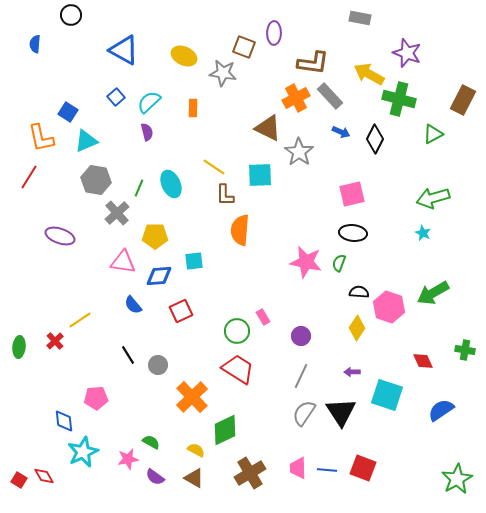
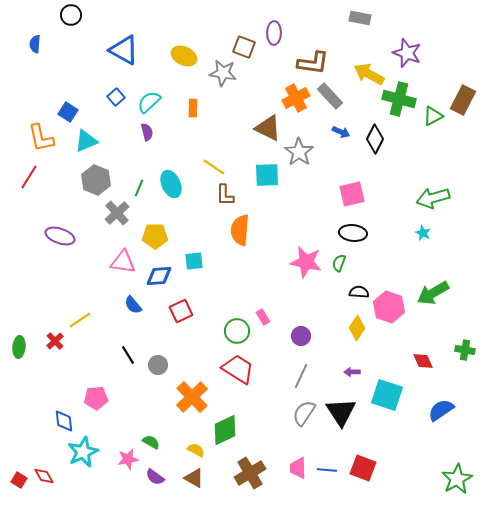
green triangle at (433, 134): moved 18 px up
cyan square at (260, 175): moved 7 px right
gray hexagon at (96, 180): rotated 12 degrees clockwise
